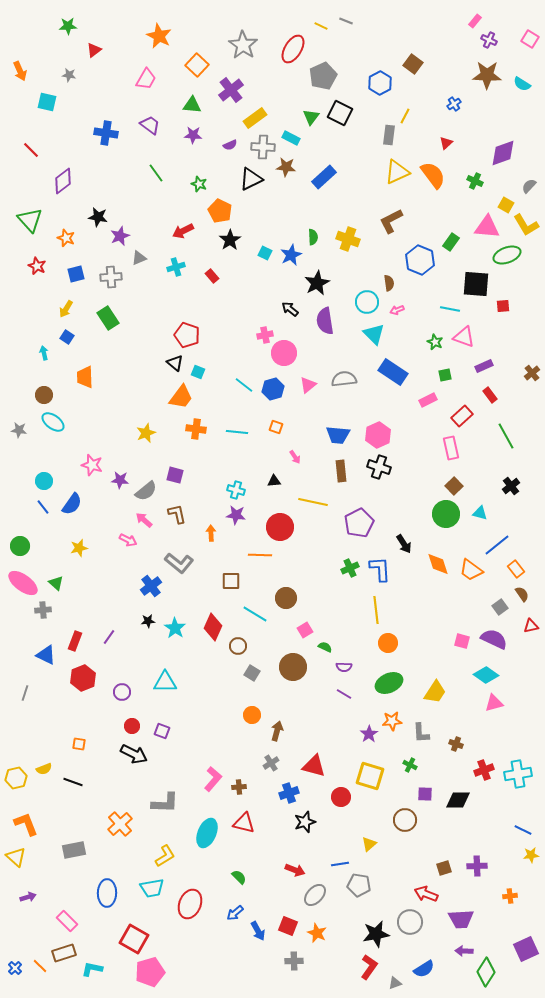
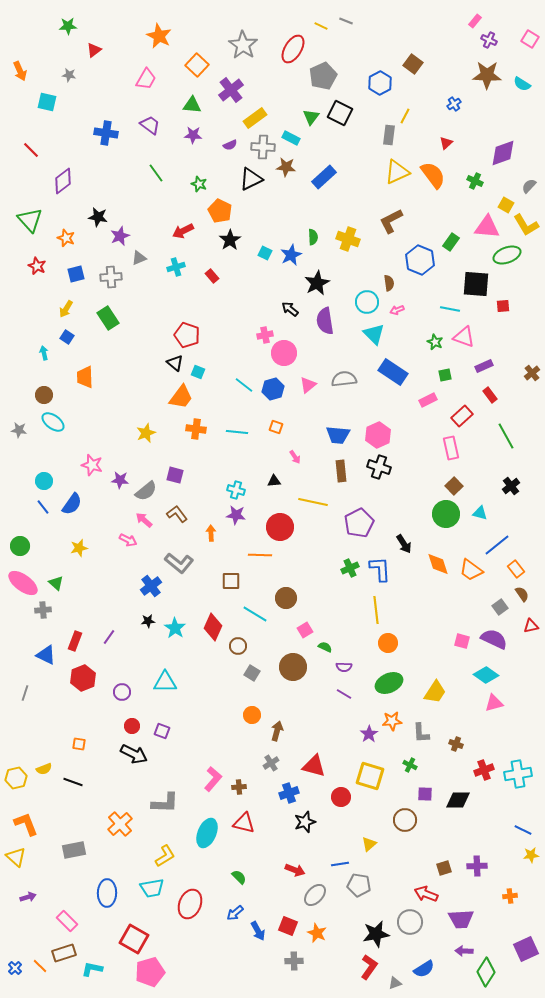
brown L-shape at (177, 514): rotated 25 degrees counterclockwise
